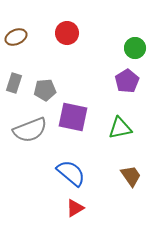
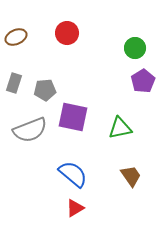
purple pentagon: moved 16 px right
blue semicircle: moved 2 px right, 1 px down
